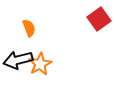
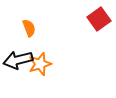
orange star: rotated 10 degrees clockwise
